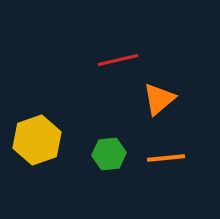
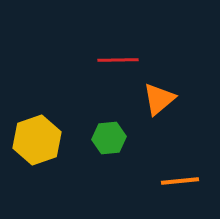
red line: rotated 12 degrees clockwise
green hexagon: moved 16 px up
orange line: moved 14 px right, 23 px down
